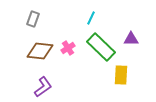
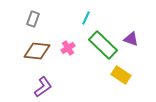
cyan line: moved 5 px left
purple triangle: rotated 21 degrees clockwise
green rectangle: moved 2 px right, 2 px up
brown diamond: moved 3 px left
yellow rectangle: rotated 60 degrees counterclockwise
